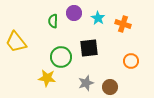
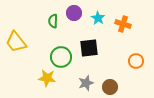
orange circle: moved 5 px right
